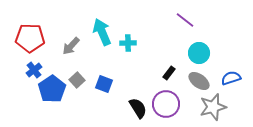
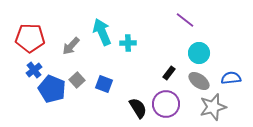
blue semicircle: rotated 12 degrees clockwise
blue pentagon: rotated 16 degrees counterclockwise
